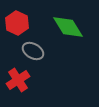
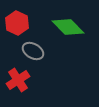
green diamond: rotated 12 degrees counterclockwise
